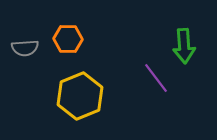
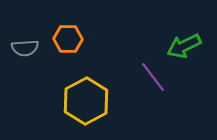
green arrow: rotated 68 degrees clockwise
purple line: moved 3 px left, 1 px up
yellow hexagon: moved 6 px right, 5 px down; rotated 6 degrees counterclockwise
